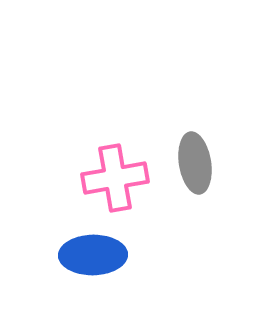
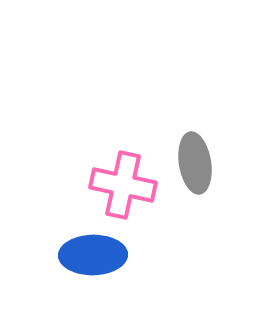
pink cross: moved 8 px right, 7 px down; rotated 22 degrees clockwise
